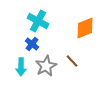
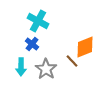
orange diamond: moved 19 px down
gray star: moved 3 px down; rotated 10 degrees counterclockwise
